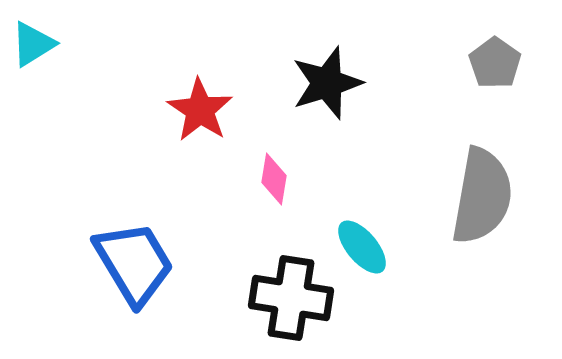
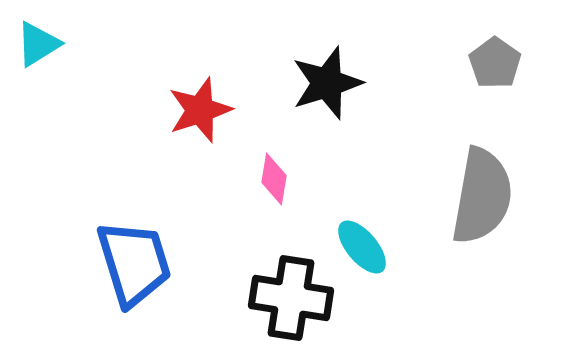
cyan triangle: moved 5 px right
red star: rotated 20 degrees clockwise
blue trapezoid: rotated 14 degrees clockwise
